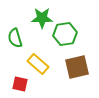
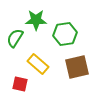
green star: moved 6 px left, 2 px down
green semicircle: rotated 48 degrees clockwise
